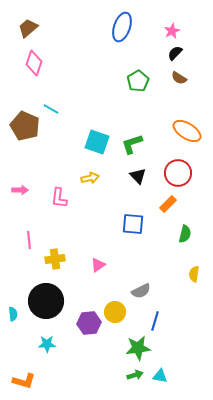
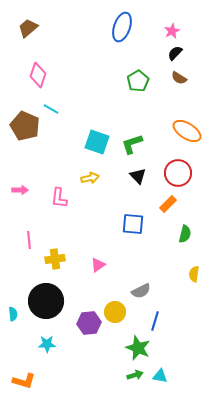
pink diamond: moved 4 px right, 12 px down
green star: rotated 30 degrees clockwise
